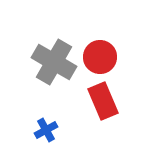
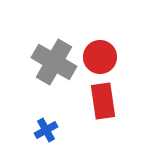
red rectangle: rotated 15 degrees clockwise
